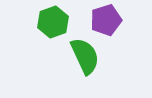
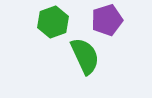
purple pentagon: moved 1 px right
